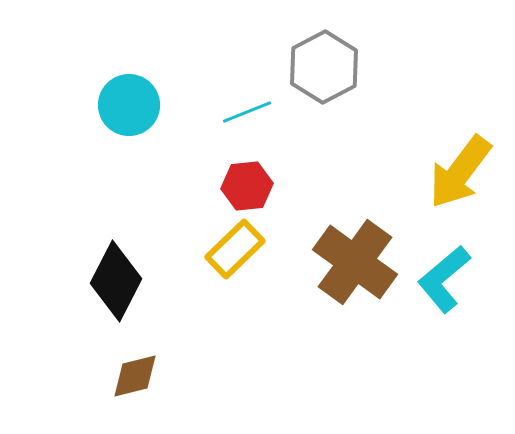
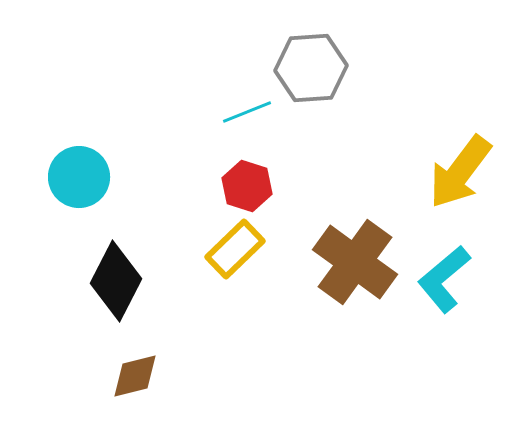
gray hexagon: moved 13 px left, 1 px down; rotated 24 degrees clockwise
cyan circle: moved 50 px left, 72 px down
red hexagon: rotated 24 degrees clockwise
